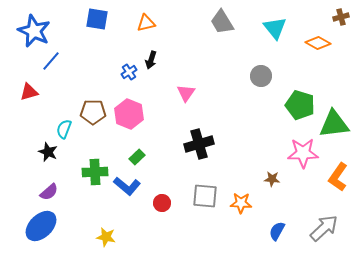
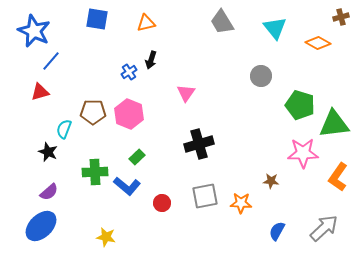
red triangle: moved 11 px right
brown star: moved 1 px left, 2 px down
gray square: rotated 16 degrees counterclockwise
